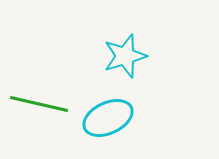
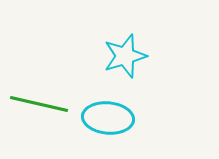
cyan ellipse: rotated 30 degrees clockwise
